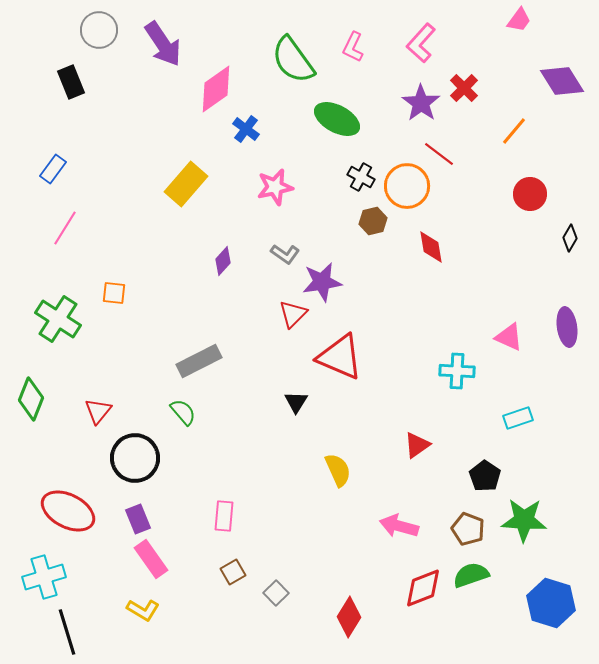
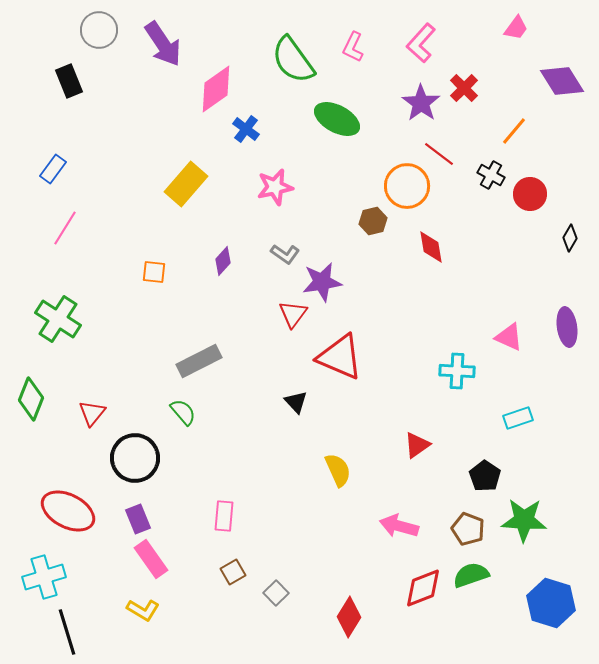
pink trapezoid at (519, 20): moved 3 px left, 8 px down
black rectangle at (71, 82): moved 2 px left, 1 px up
black cross at (361, 177): moved 130 px right, 2 px up
orange square at (114, 293): moved 40 px right, 21 px up
red triangle at (293, 314): rotated 8 degrees counterclockwise
black triangle at (296, 402): rotated 15 degrees counterclockwise
red triangle at (98, 411): moved 6 px left, 2 px down
